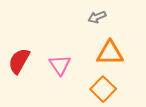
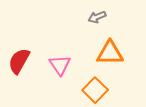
orange square: moved 8 px left, 1 px down
